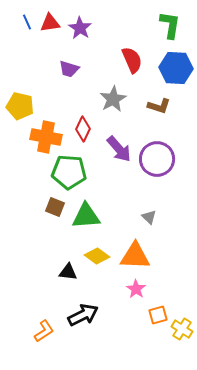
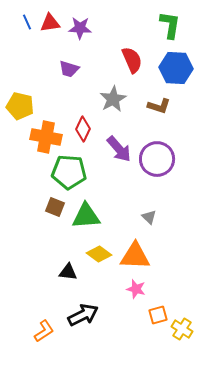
purple star: rotated 30 degrees counterclockwise
yellow diamond: moved 2 px right, 2 px up
pink star: rotated 18 degrees counterclockwise
